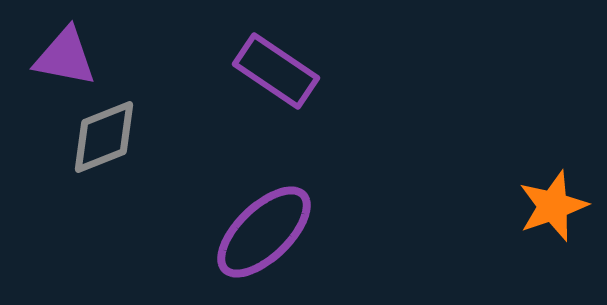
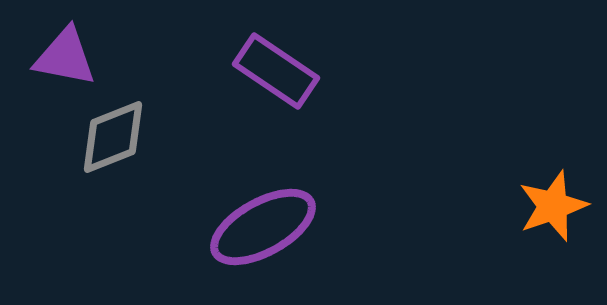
gray diamond: moved 9 px right
purple ellipse: moved 1 px left, 5 px up; rotated 15 degrees clockwise
